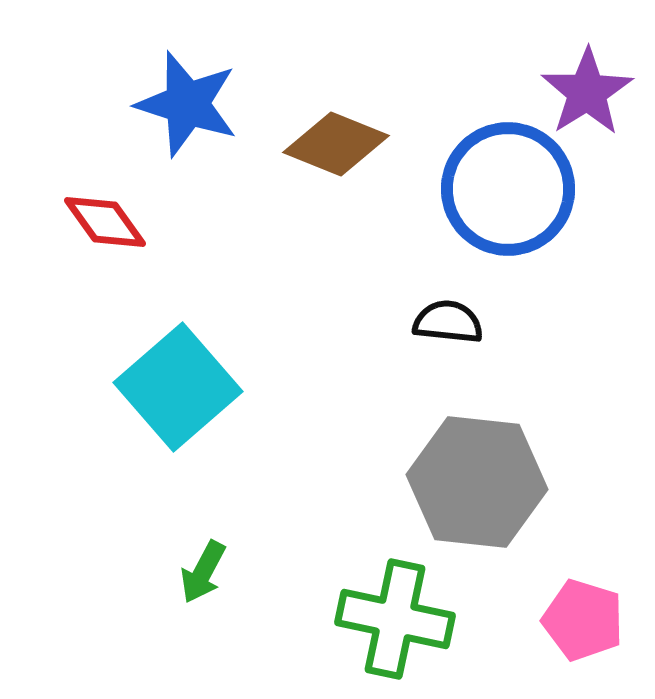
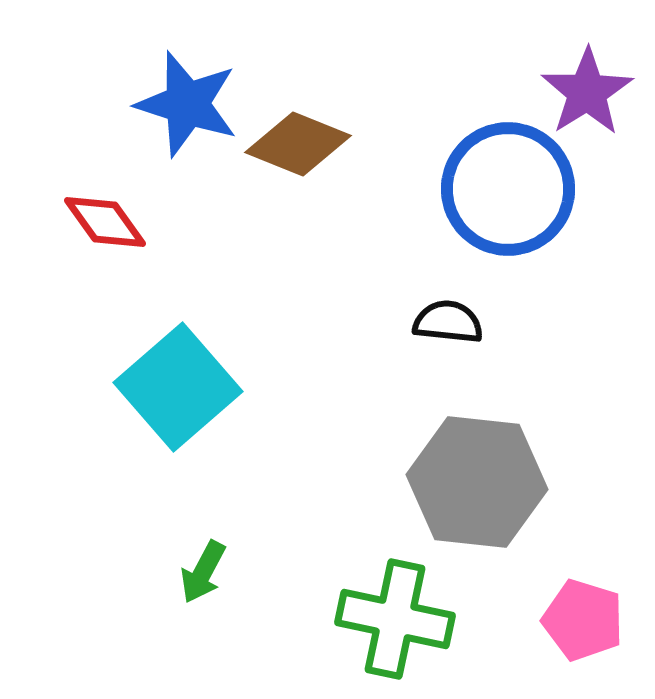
brown diamond: moved 38 px left
